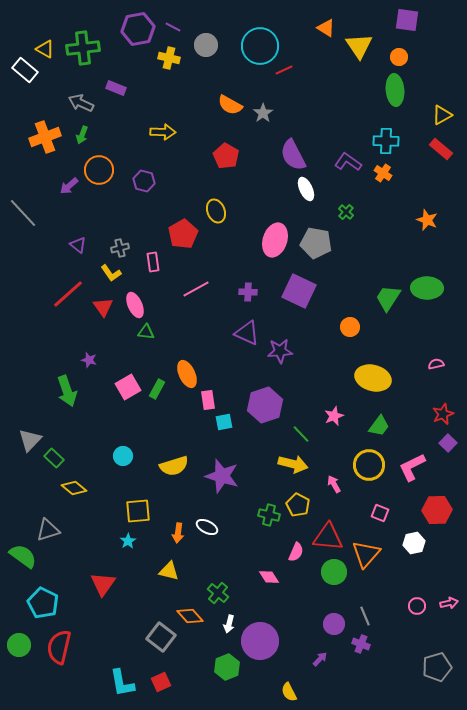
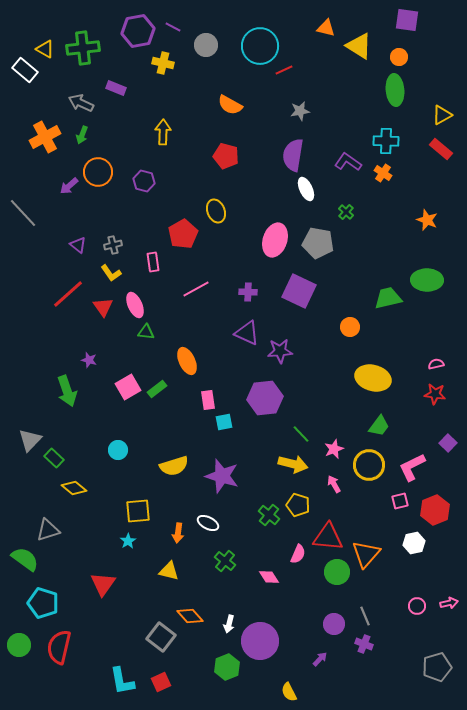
orange triangle at (326, 28): rotated 18 degrees counterclockwise
purple hexagon at (138, 29): moved 2 px down
yellow triangle at (359, 46): rotated 24 degrees counterclockwise
yellow cross at (169, 58): moved 6 px left, 5 px down
gray star at (263, 113): moved 37 px right, 2 px up; rotated 24 degrees clockwise
yellow arrow at (163, 132): rotated 90 degrees counterclockwise
orange cross at (45, 137): rotated 8 degrees counterclockwise
purple semicircle at (293, 155): rotated 36 degrees clockwise
red pentagon at (226, 156): rotated 15 degrees counterclockwise
orange circle at (99, 170): moved 1 px left, 2 px down
gray pentagon at (316, 243): moved 2 px right
gray cross at (120, 248): moved 7 px left, 3 px up
green ellipse at (427, 288): moved 8 px up
green trapezoid at (388, 298): rotated 44 degrees clockwise
orange ellipse at (187, 374): moved 13 px up
green rectangle at (157, 389): rotated 24 degrees clockwise
purple hexagon at (265, 405): moved 7 px up; rotated 12 degrees clockwise
red star at (443, 414): moved 8 px left, 20 px up; rotated 30 degrees clockwise
pink star at (334, 416): moved 33 px down
cyan circle at (123, 456): moved 5 px left, 6 px up
yellow pentagon at (298, 505): rotated 10 degrees counterclockwise
red hexagon at (437, 510): moved 2 px left; rotated 20 degrees counterclockwise
pink square at (380, 513): moved 20 px right, 12 px up; rotated 36 degrees counterclockwise
green cross at (269, 515): rotated 25 degrees clockwise
white ellipse at (207, 527): moved 1 px right, 4 px up
pink semicircle at (296, 552): moved 2 px right, 2 px down
green semicircle at (23, 556): moved 2 px right, 3 px down
green circle at (334, 572): moved 3 px right
green cross at (218, 593): moved 7 px right, 32 px up
cyan pentagon at (43, 603): rotated 8 degrees counterclockwise
purple cross at (361, 644): moved 3 px right
cyan L-shape at (122, 683): moved 2 px up
